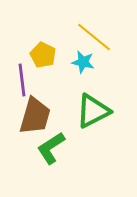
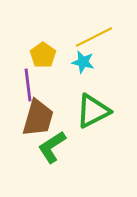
yellow line: rotated 66 degrees counterclockwise
yellow pentagon: rotated 10 degrees clockwise
purple line: moved 6 px right, 5 px down
brown trapezoid: moved 3 px right, 2 px down
green L-shape: moved 1 px right, 1 px up
